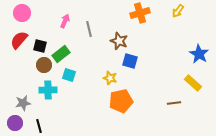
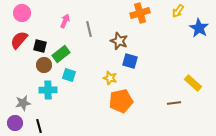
blue star: moved 26 px up
